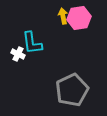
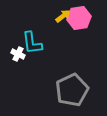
yellow arrow: rotated 63 degrees clockwise
